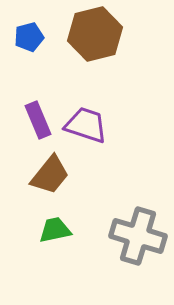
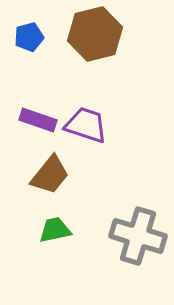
purple rectangle: rotated 48 degrees counterclockwise
